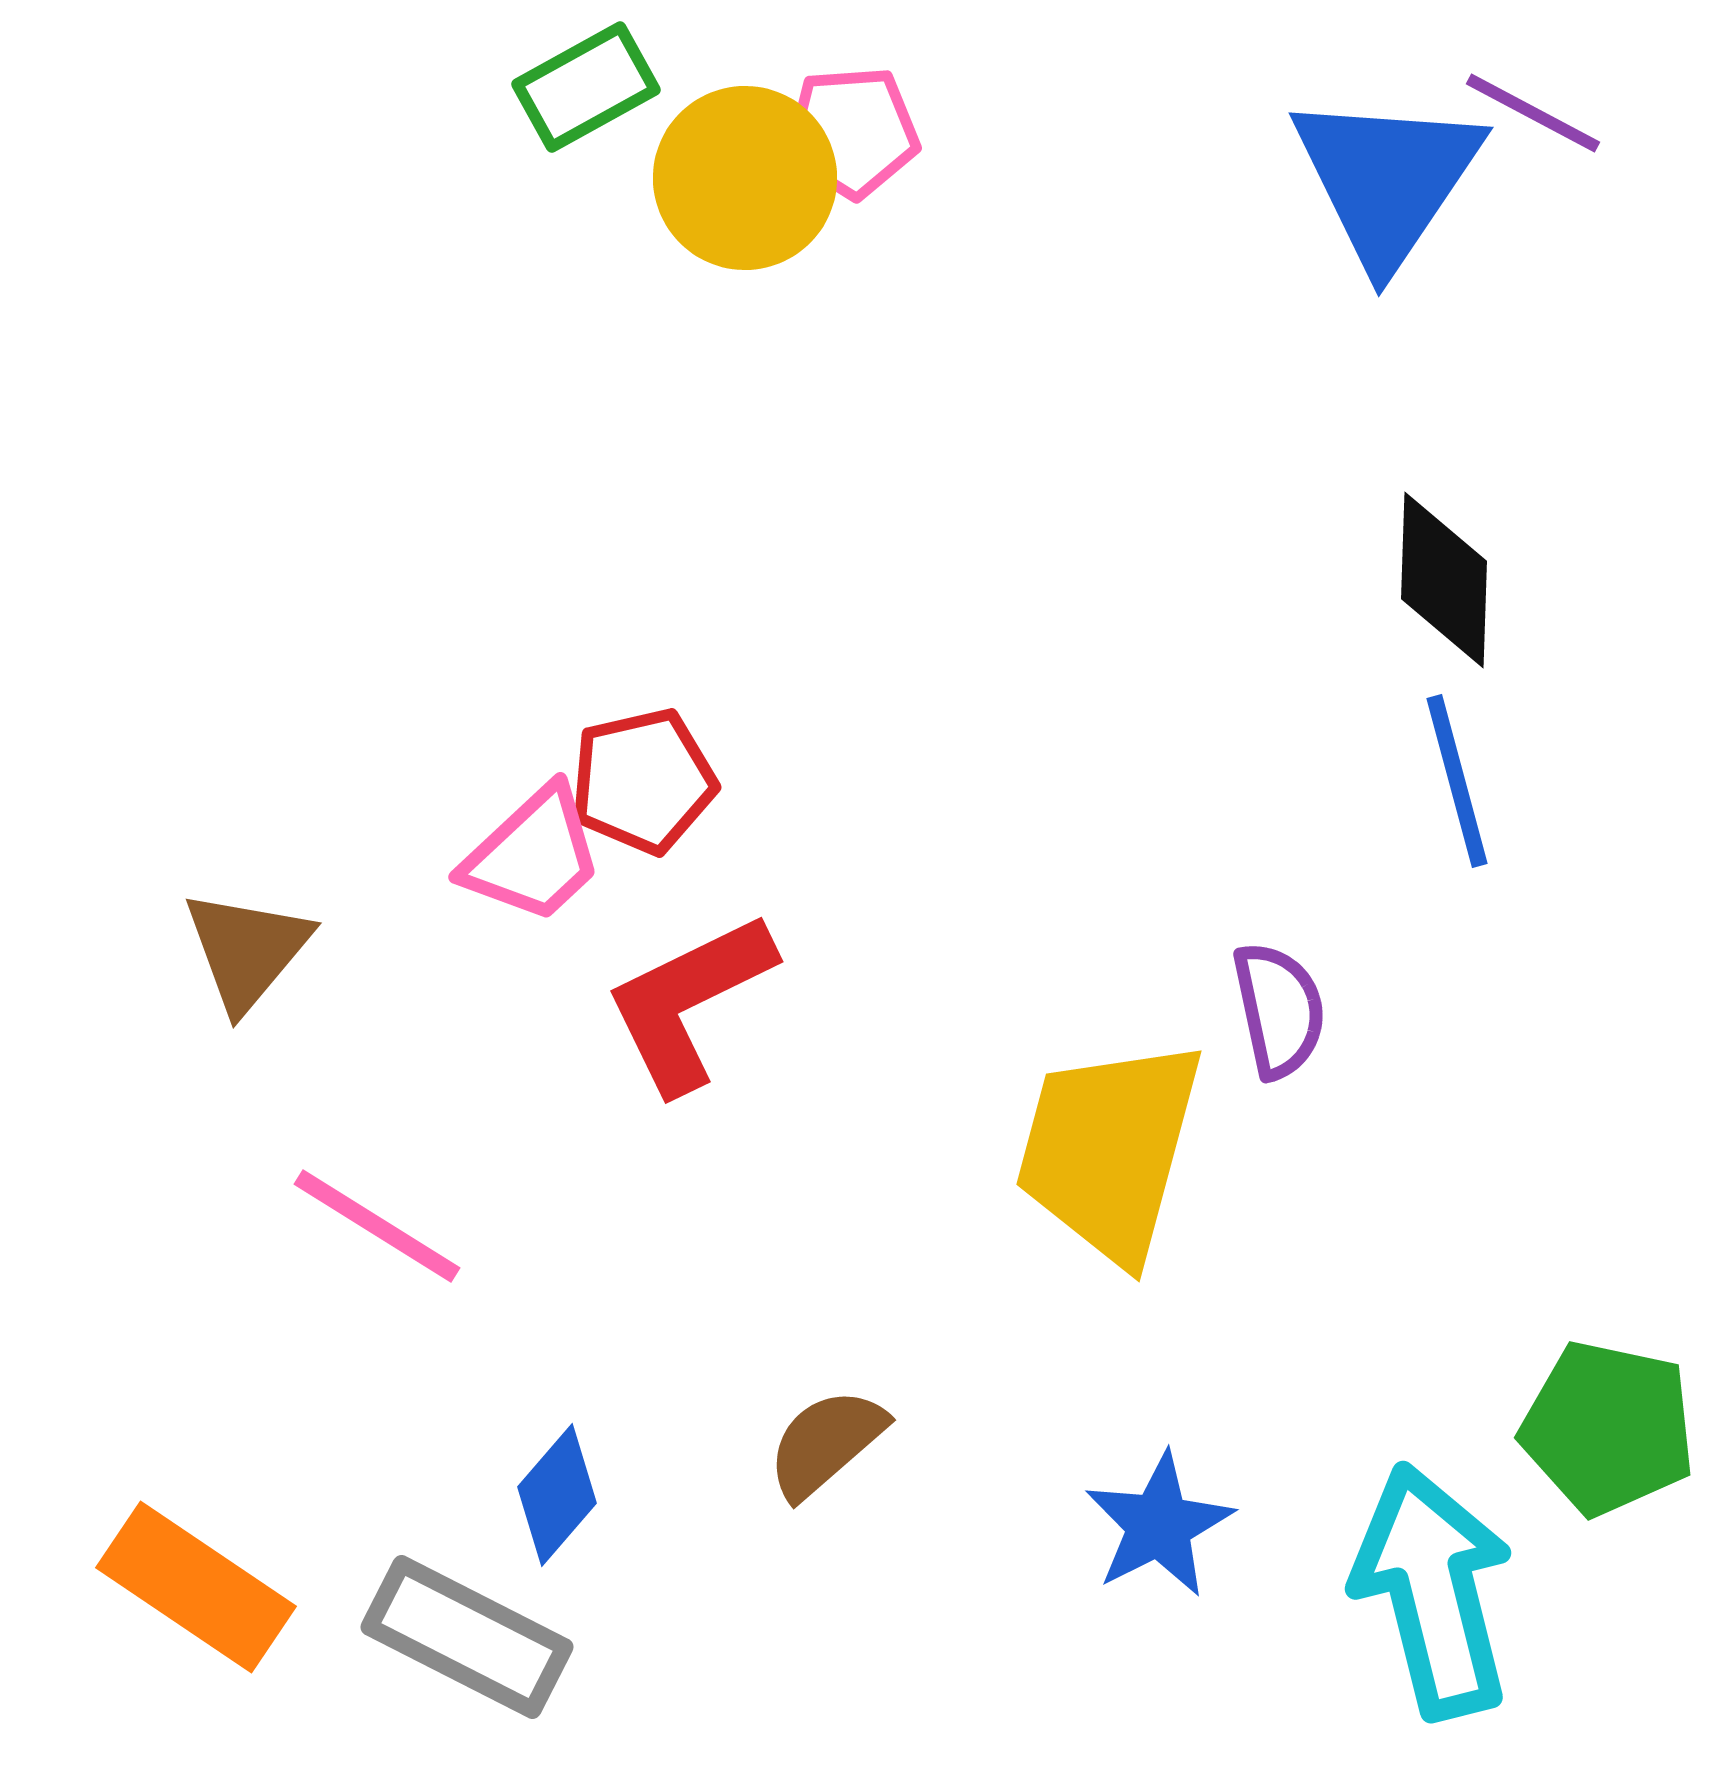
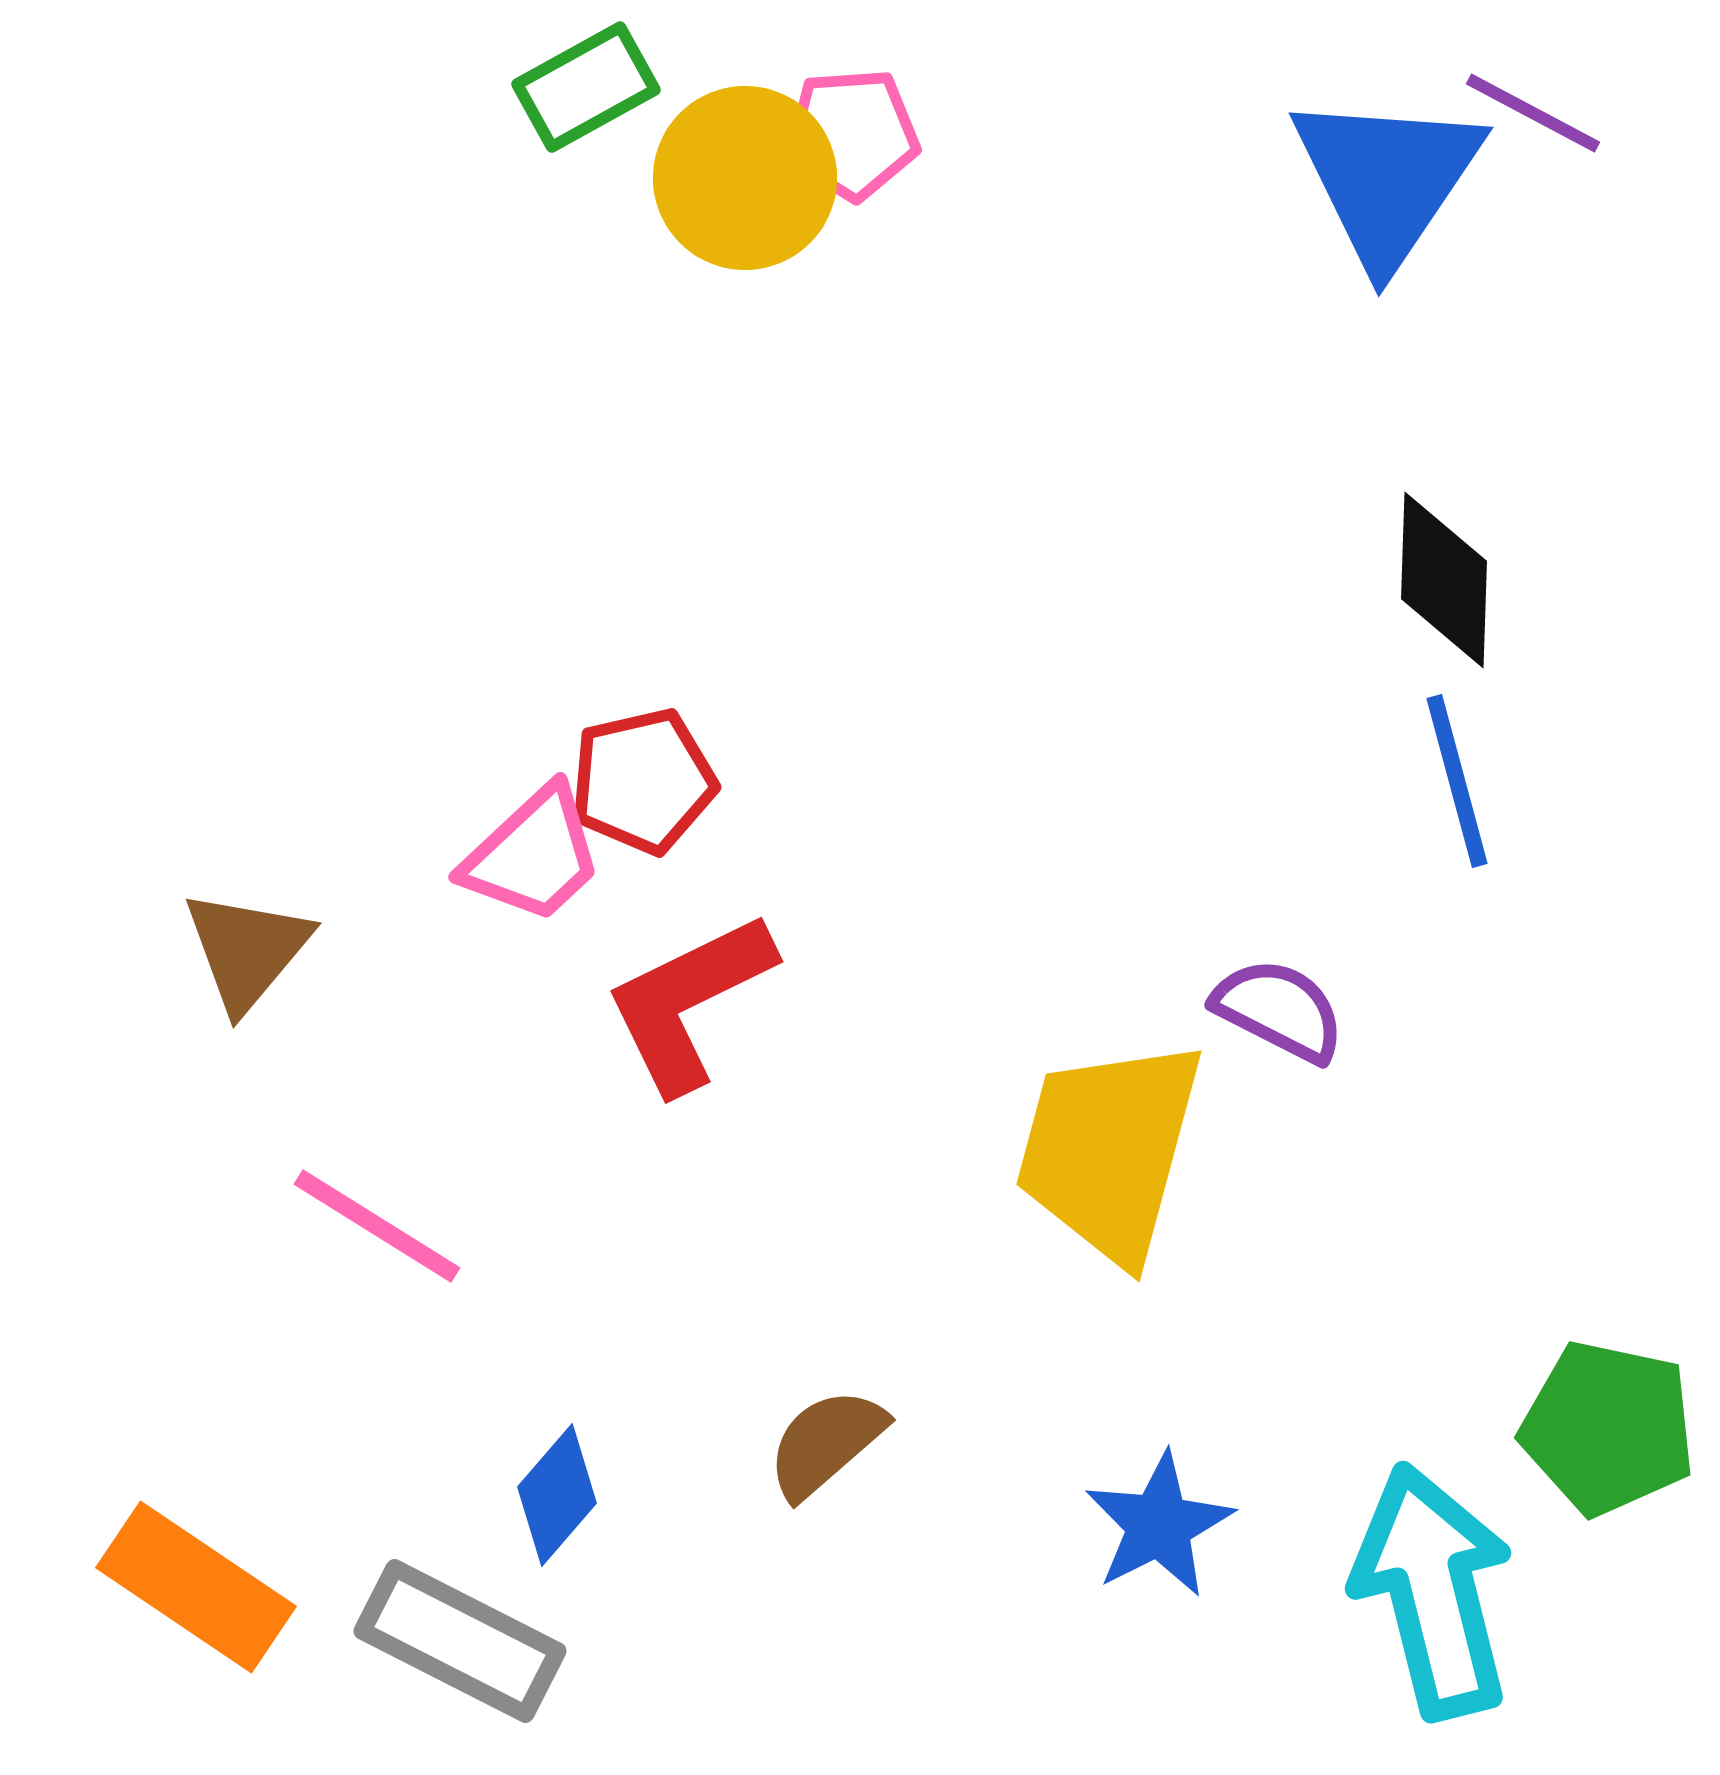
pink pentagon: moved 2 px down
purple semicircle: rotated 51 degrees counterclockwise
gray rectangle: moved 7 px left, 4 px down
